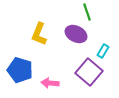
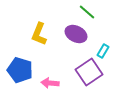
green line: rotated 30 degrees counterclockwise
purple square: rotated 16 degrees clockwise
